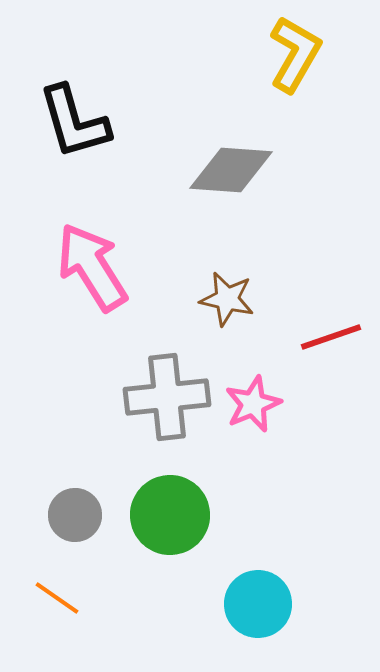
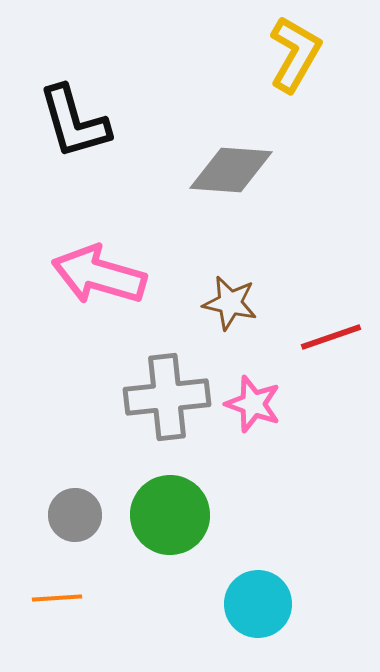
pink arrow: moved 7 px right, 8 px down; rotated 42 degrees counterclockwise
brown star: moved 3 px right, 4 px down
pink star: rotated 30 degrees counterclockwise
orange line: rotated 39 degrees counterclockwise
